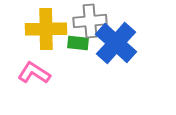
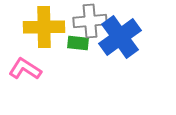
yellow cross: moved 2 px left, 2 px up
blue cross: moved 4 px right, 6 px up; rotated 12 degrees clockwise
pink L-shape: moved 9 px left, 4 px up
